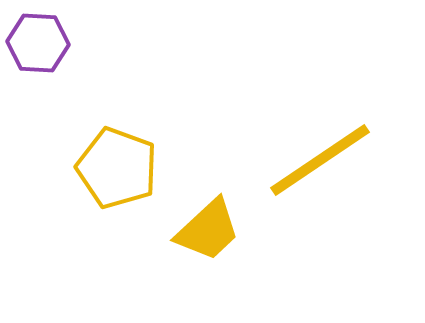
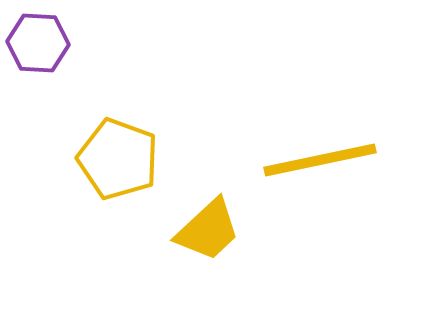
yellow line: rotated 22 degrees clockwise
yellow pentagon: moved 1 px right, 9 px up
